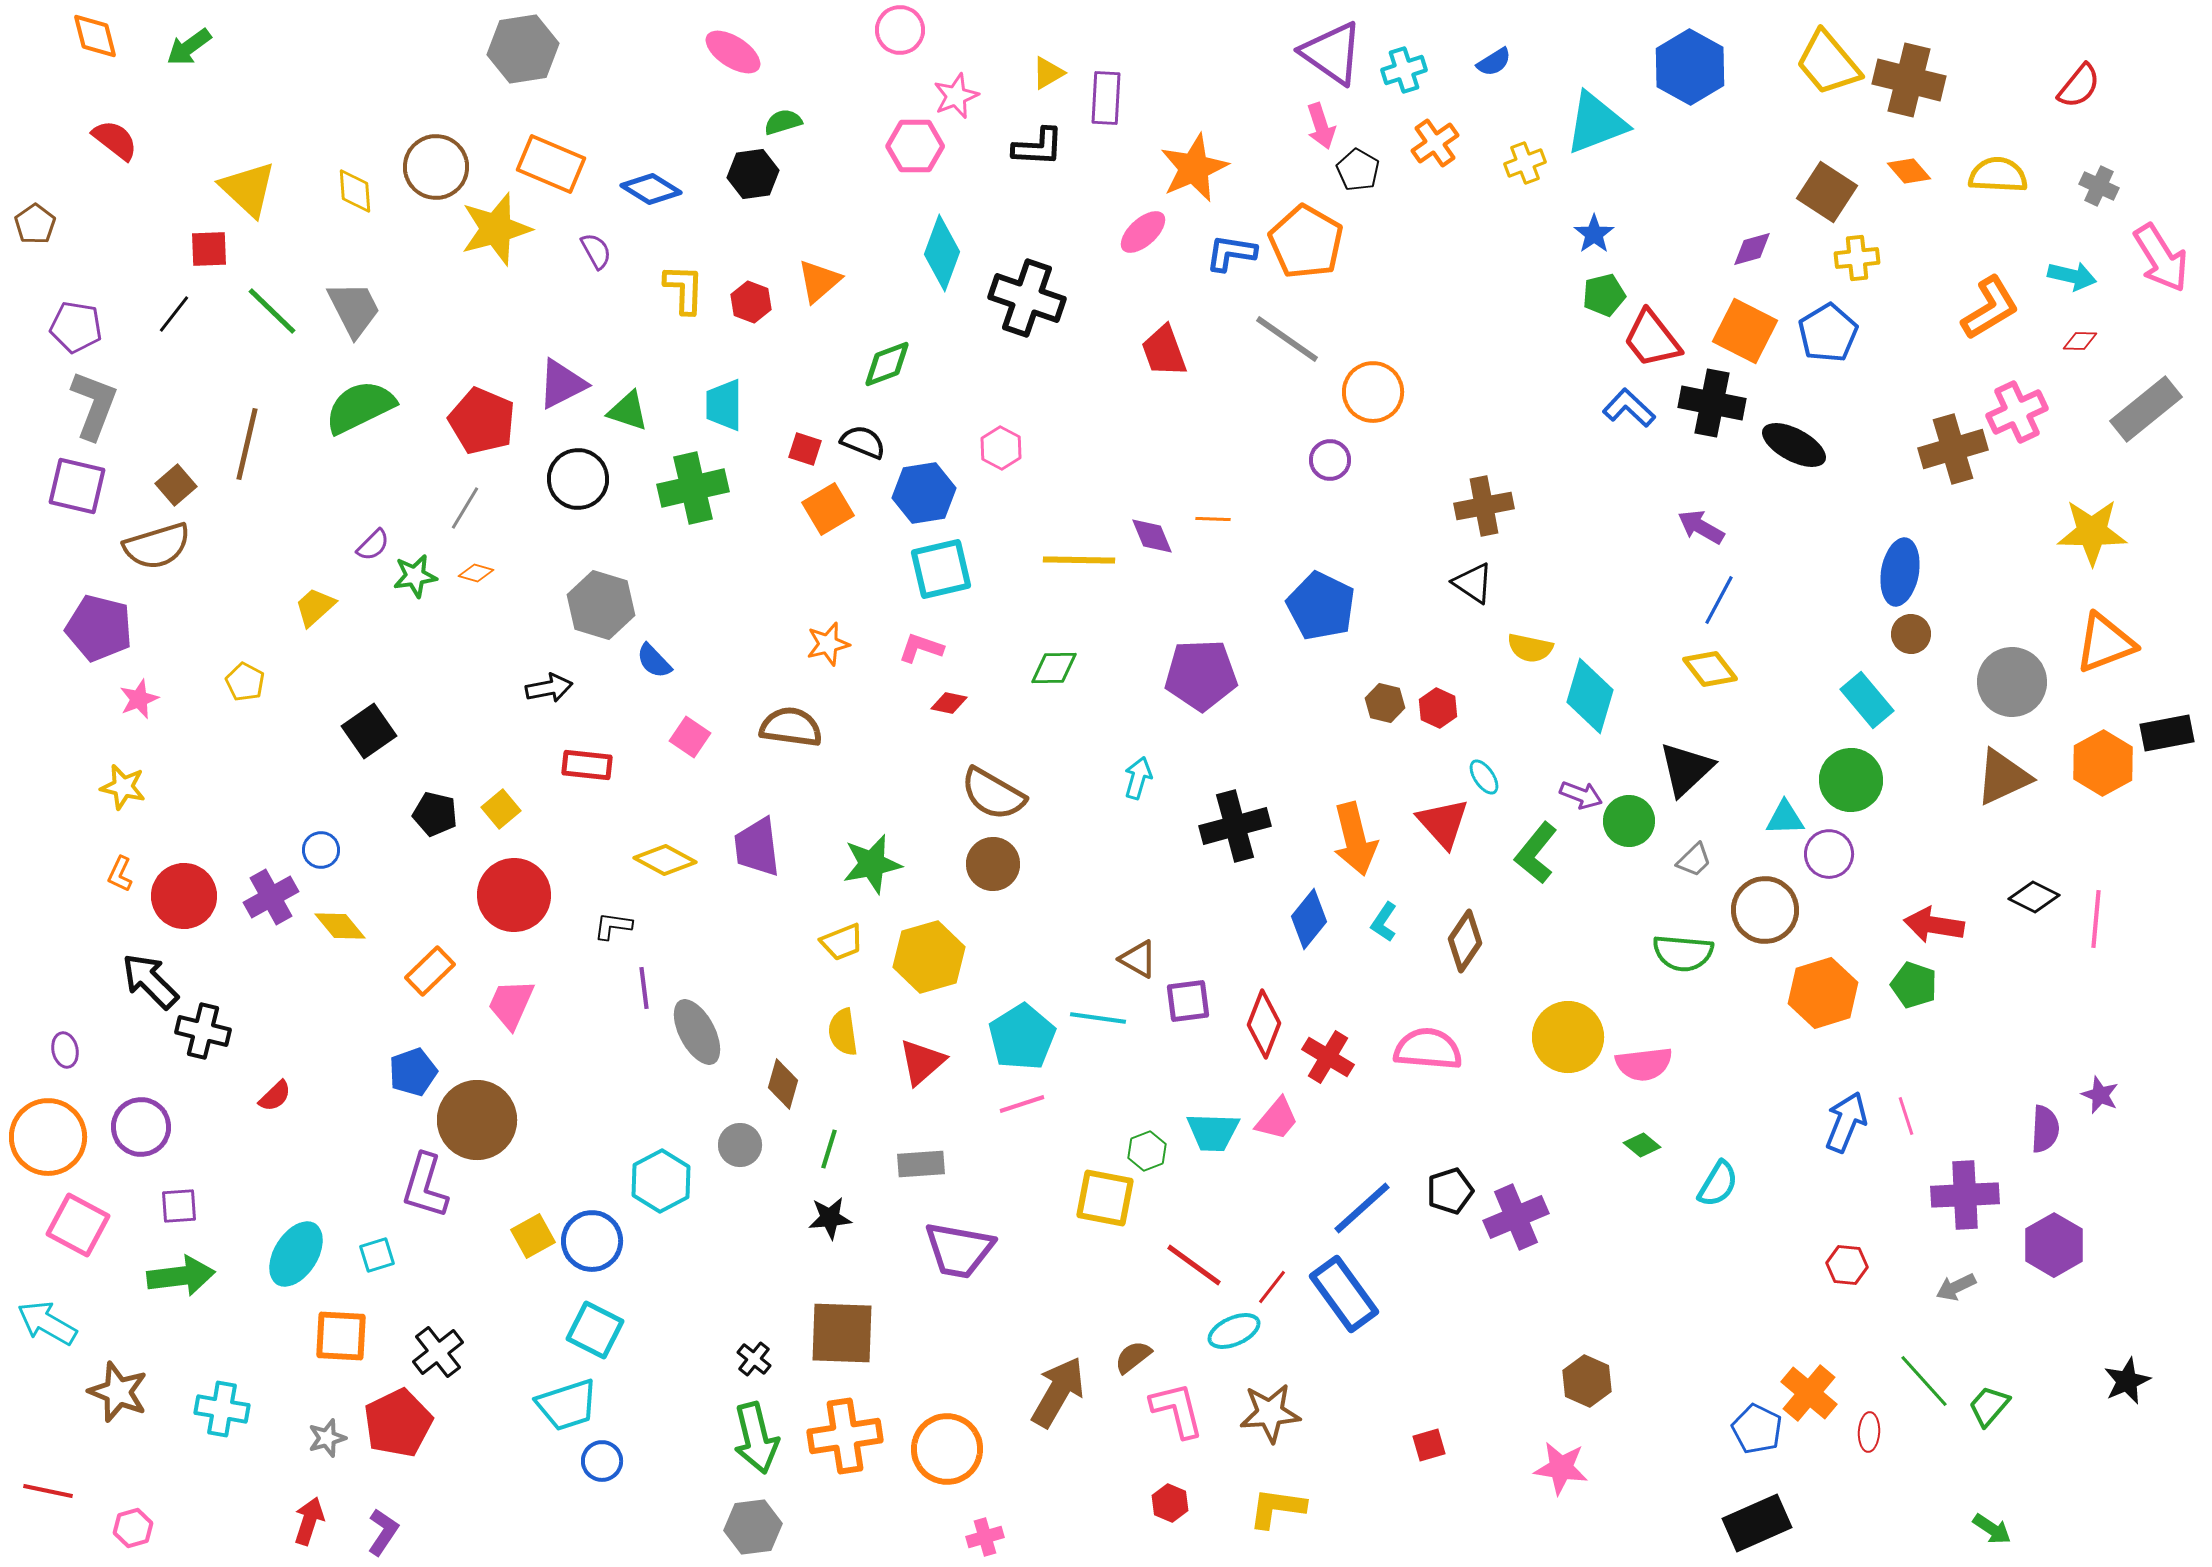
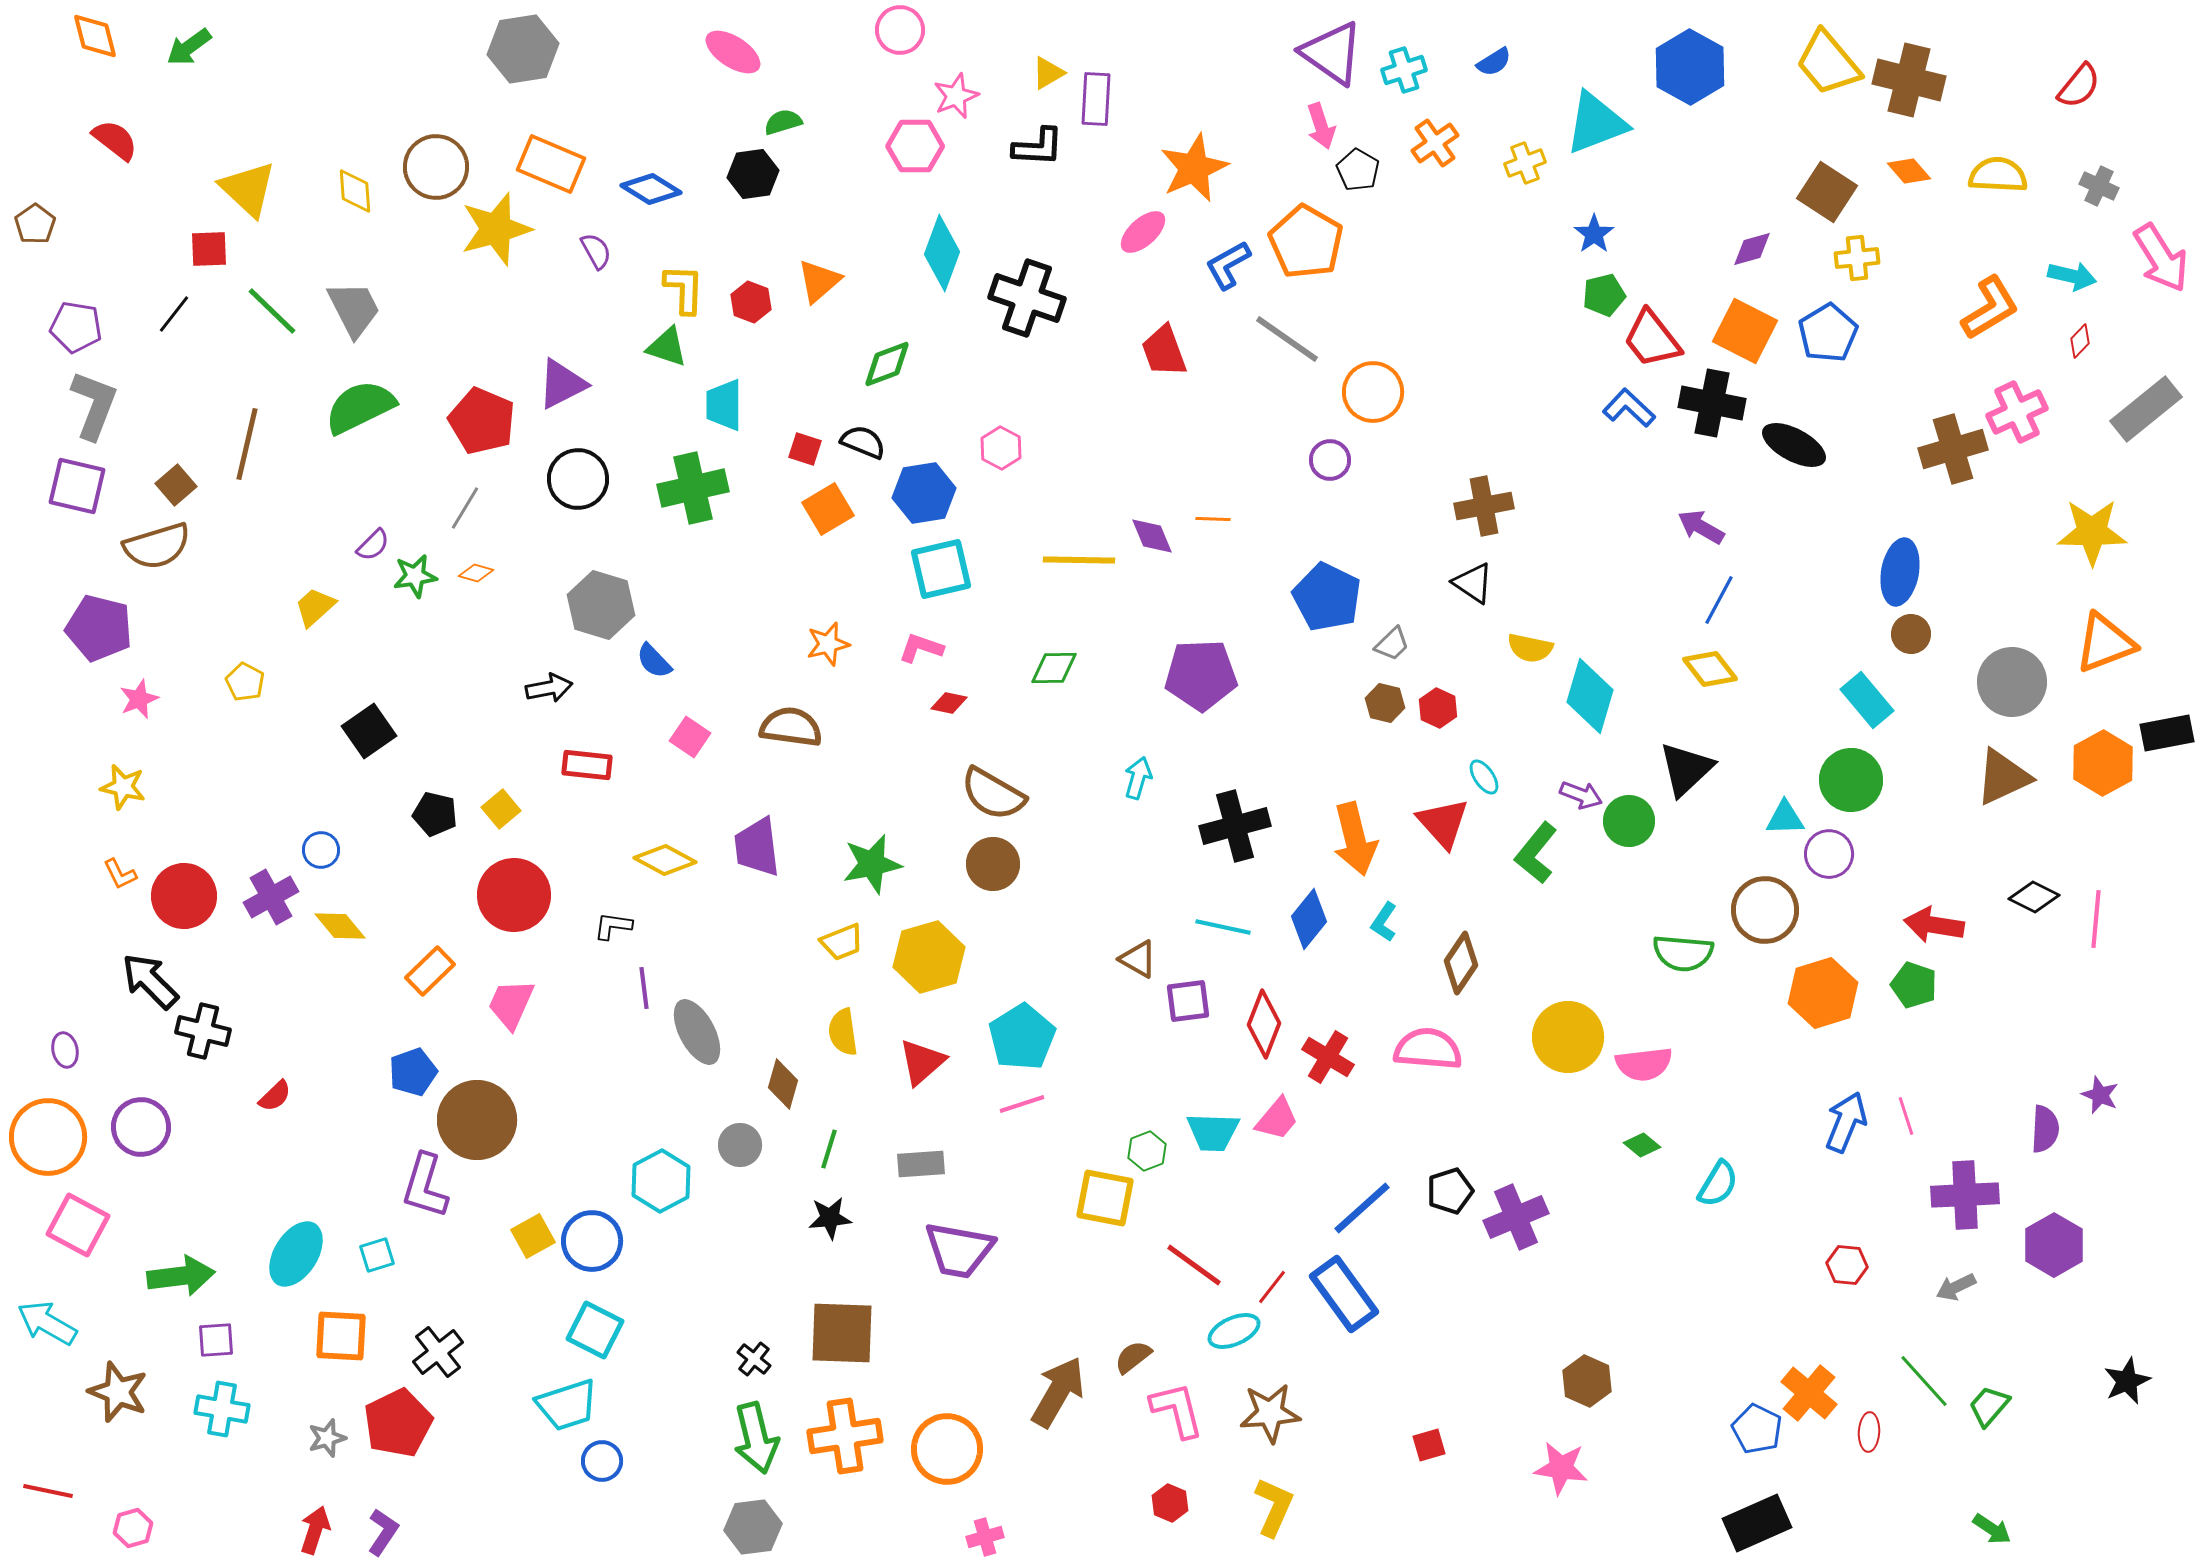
purple rectangle at (1106, 98): moved 10 px left, 1 px down
blue L-shape at (1231, 253): moved 3 px left, 12 px down; rotated 38 degrees counterclockwise
red diamond at (2080, 341): rotated 48 degrees counterclockwise
green triangle at (628, 411): moved 39 px right, 64 px up
blue pentagon at (1321, 606): moved 6 px right, 9 px up
gray trapezoid at (1694, 860): moved 302 px left, 216 px up
orange L-shape at (120, 874): rotated 51 degrees counterclockwise
brown diamond at (1465, 941): moved 4 px left, 22 px down
cyan line at (1098, 1018): moved 125 px right, 91 px up; rotated 4 degrees clockwise
purple square at (179, 1206): moved 37 px right, 134 px down
yellow L-shape at (1277, 1508): moved 3 px left, 1 px up; rotated 106 degrees clockwise
red arrow at (309, 1521): moved 6 px right, 9 px down
